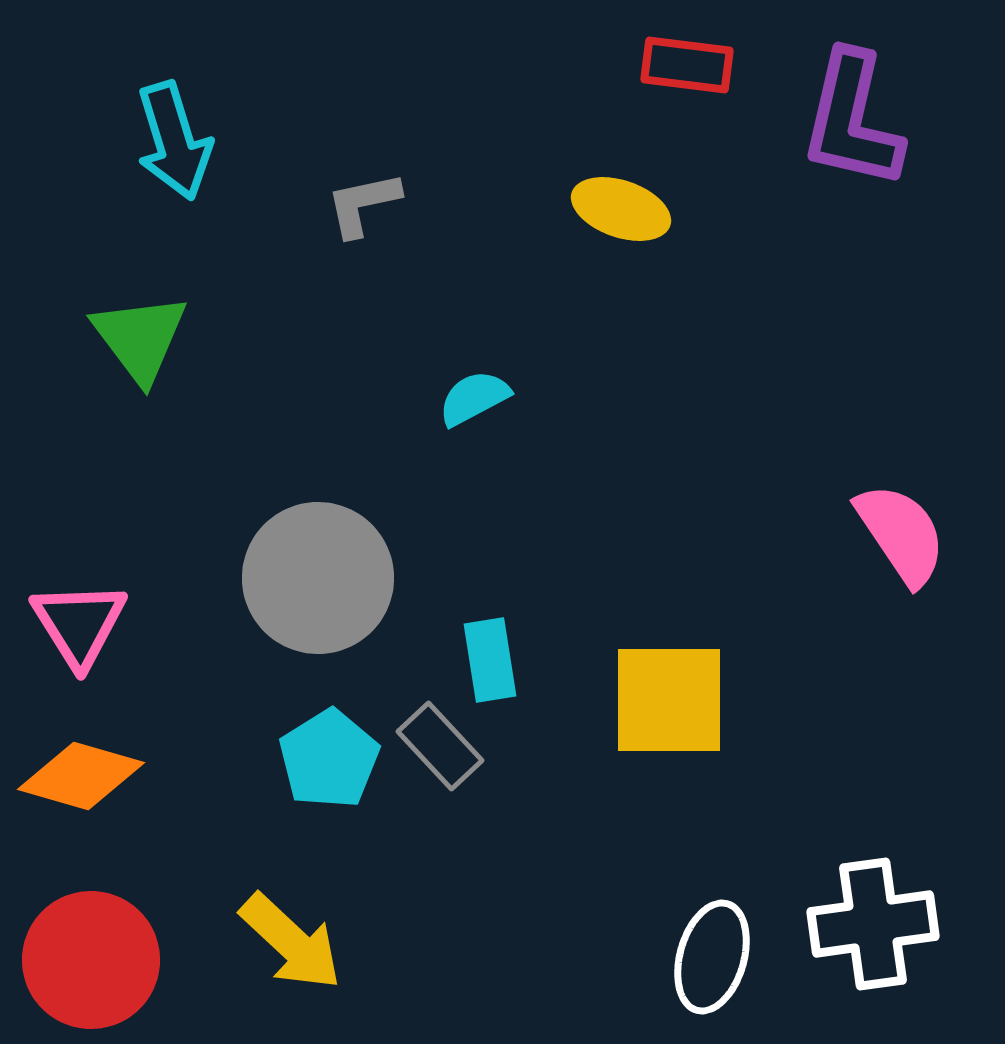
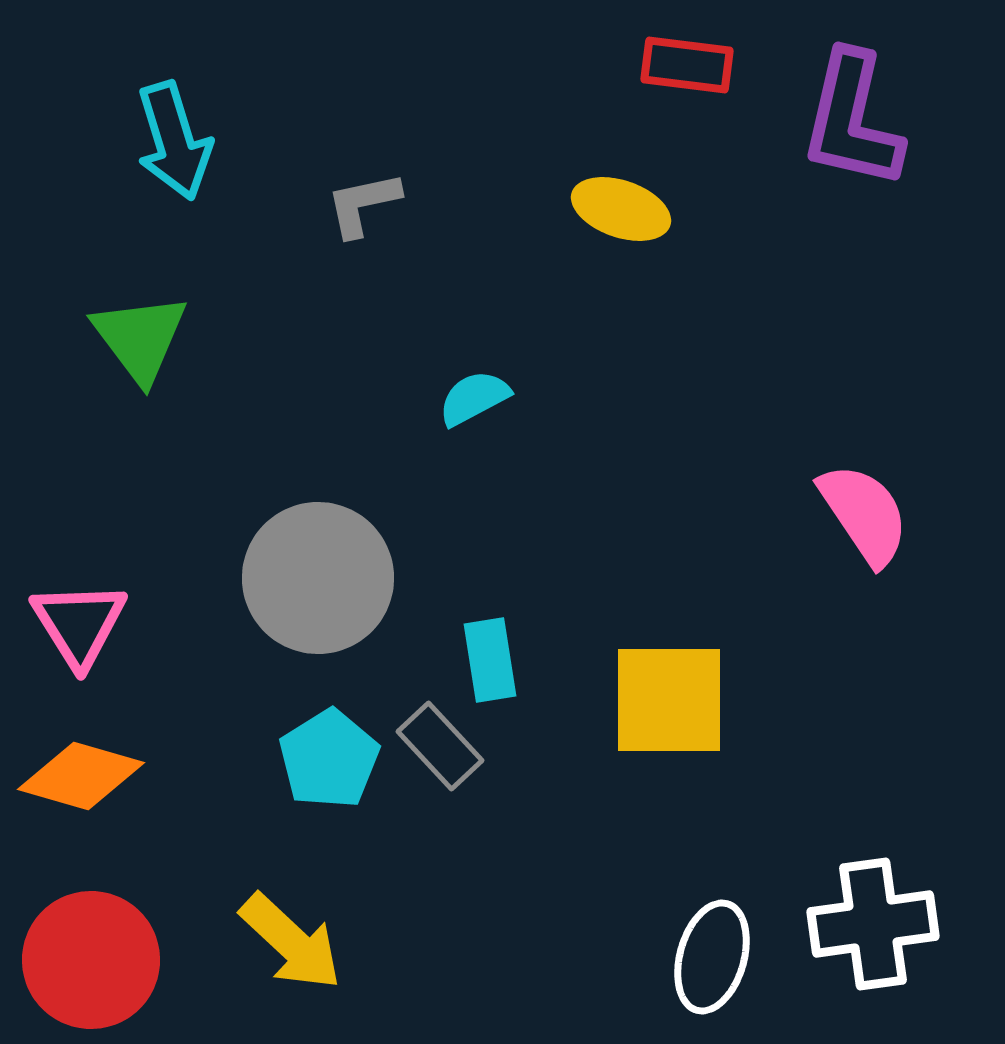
pink semicircle: moved 37 px left, 20 px up
